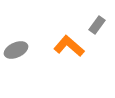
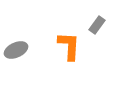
orange L-shape: rotated 52 degrees clockwise
